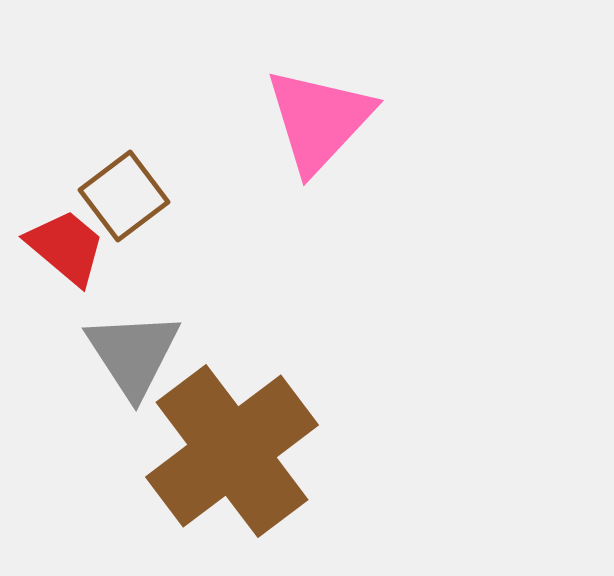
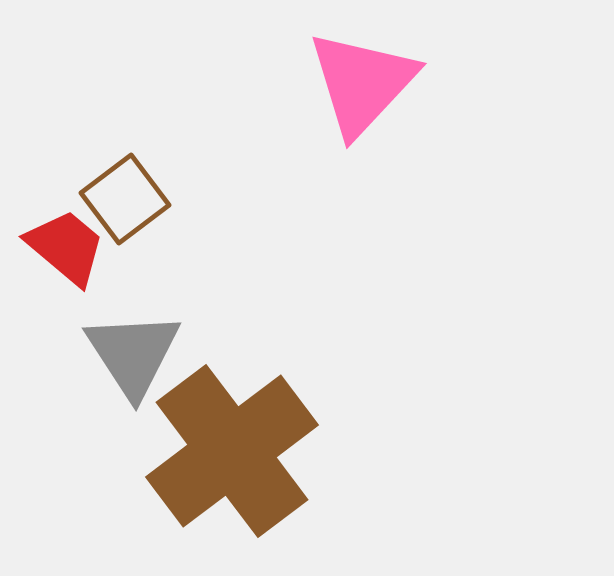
pink triangle: moved 43 px right, 37 px up
brown square: moved 1 px right, 3 px down
